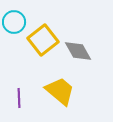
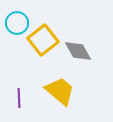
cyan circle: moved 3 px right, 1 px down
